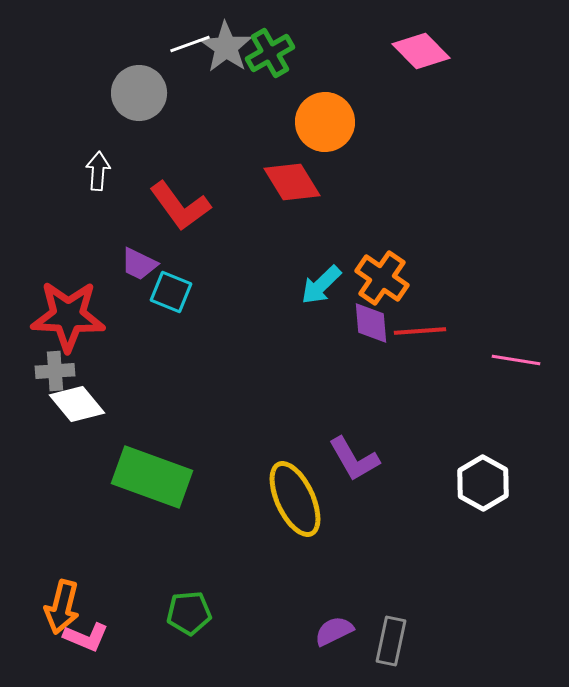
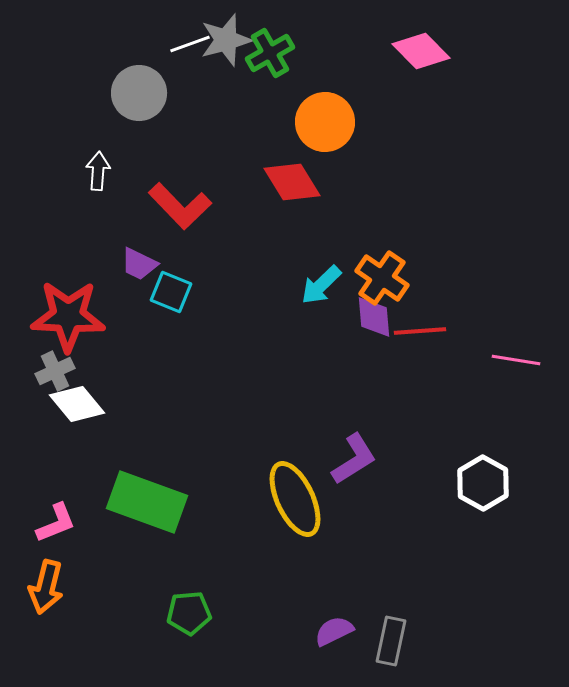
gray star: moved 7 px up; rotated 22 degrees clockwise
red L-shape: rotated 8 degrees counterclockwise
purple diamond: moved 3 px right, 6 px up
gray cross: rotated 21 degrees counterclockwise
purple L-shape: rotated 92 degrees counterclockwise
green rectangle: moved 5 px left, 25 px down
orange arrow: moved 16 px left, 20 px up
pink L-shape: moved 30 px left, 114 px up; rotated 45 degrees counterclockwise
